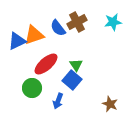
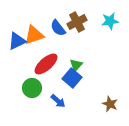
cyan star: moved 3 px left, 1 px up
green triangle: rotated 16 degrees clockwise
blue square: moved 2 px up
blue arrow: rotated 70 degrees counterclockwise
